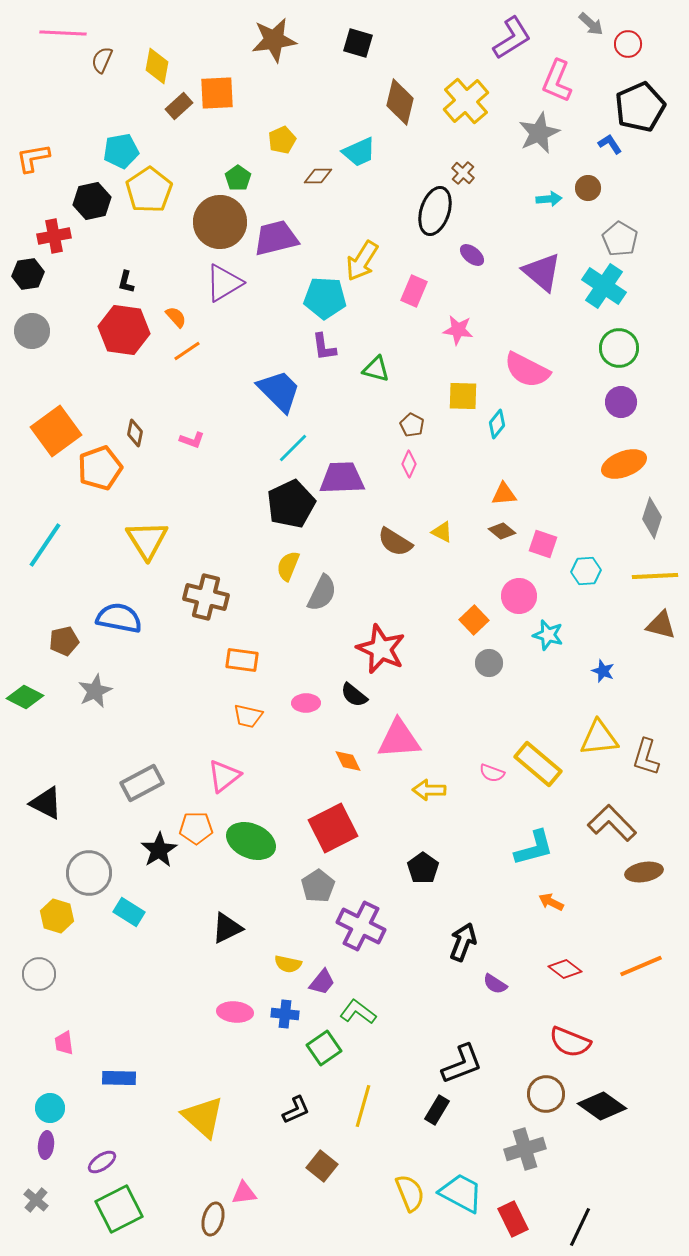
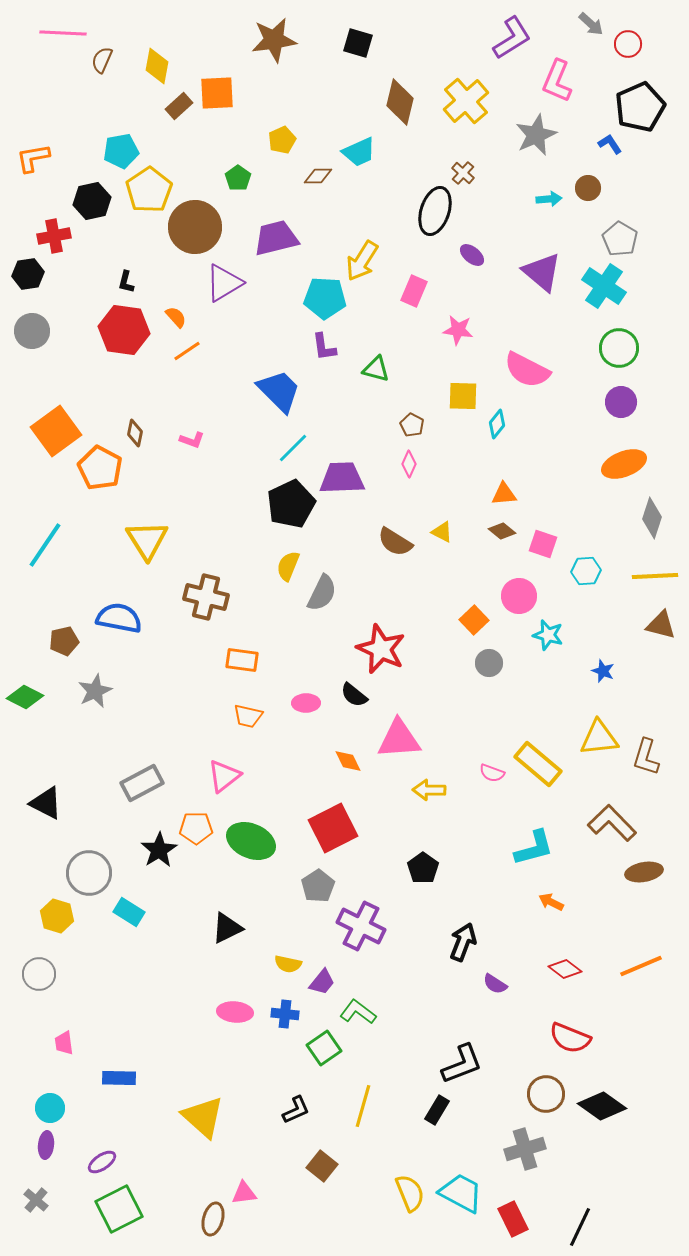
gray star at (539, 133): moved 3 px left, 2 px down
brown circle at (220, 222): moved 25 px left, 5 px down
orange pentagon at (100, 468): rotated 24 degrees counterclockwise
red semicircle at (570, 1042): moved 4 px up
